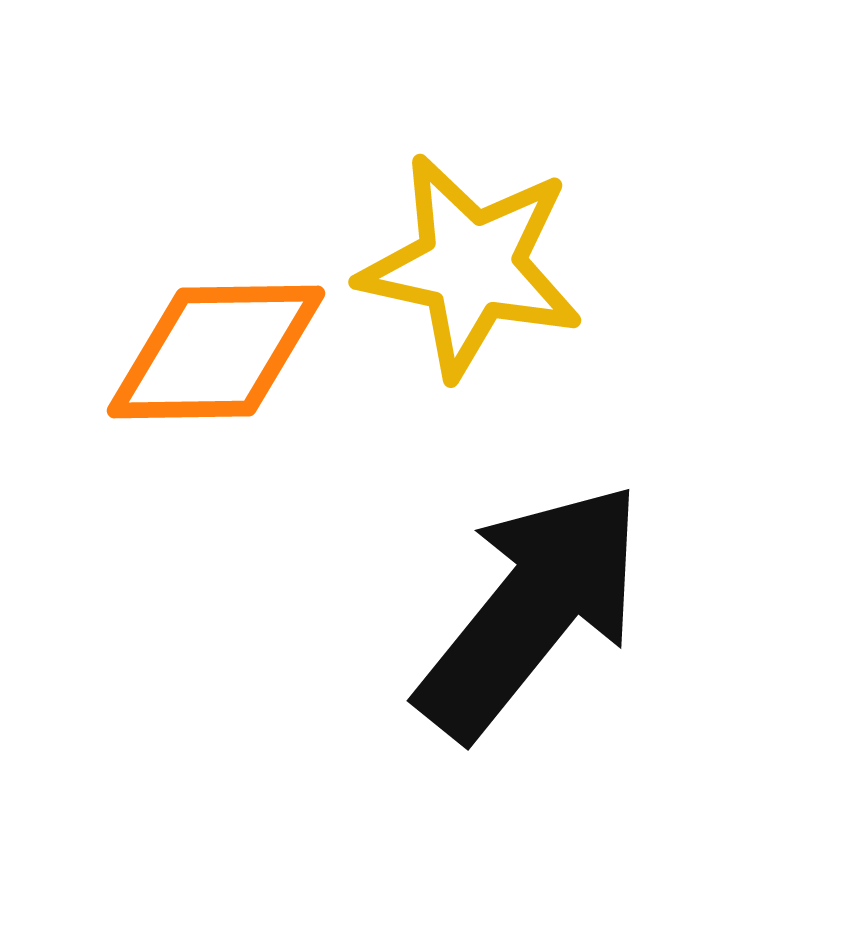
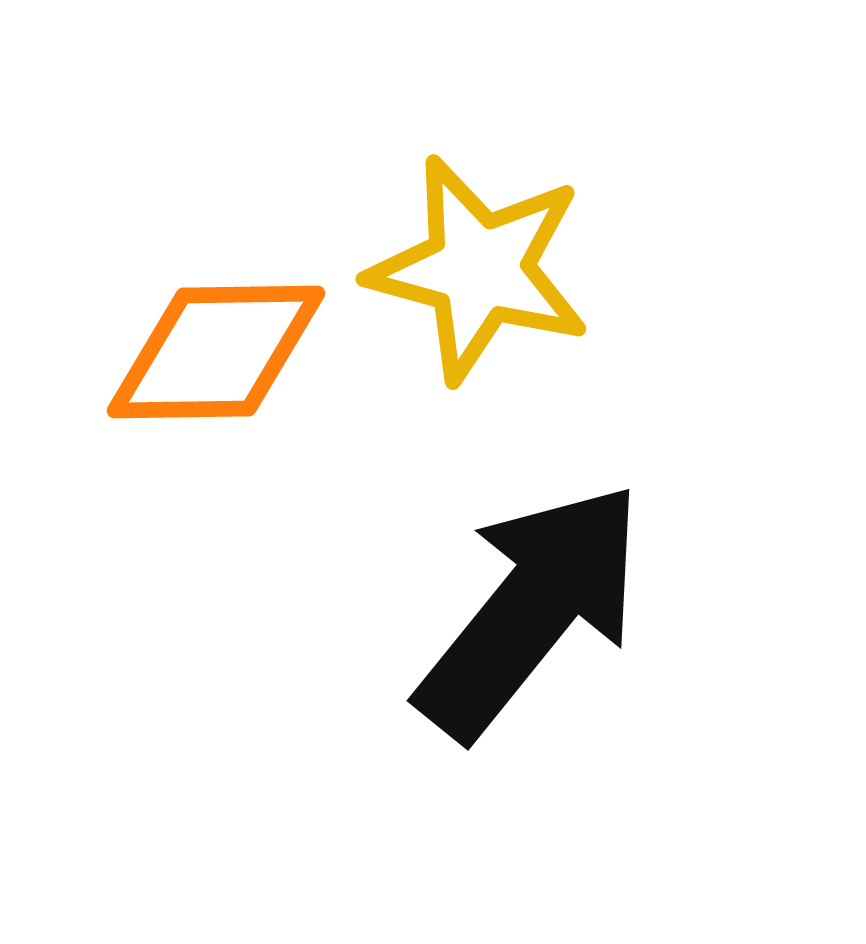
yellow star: moved 8 px right, 3 px down; rotated 3 degrees clockwise
